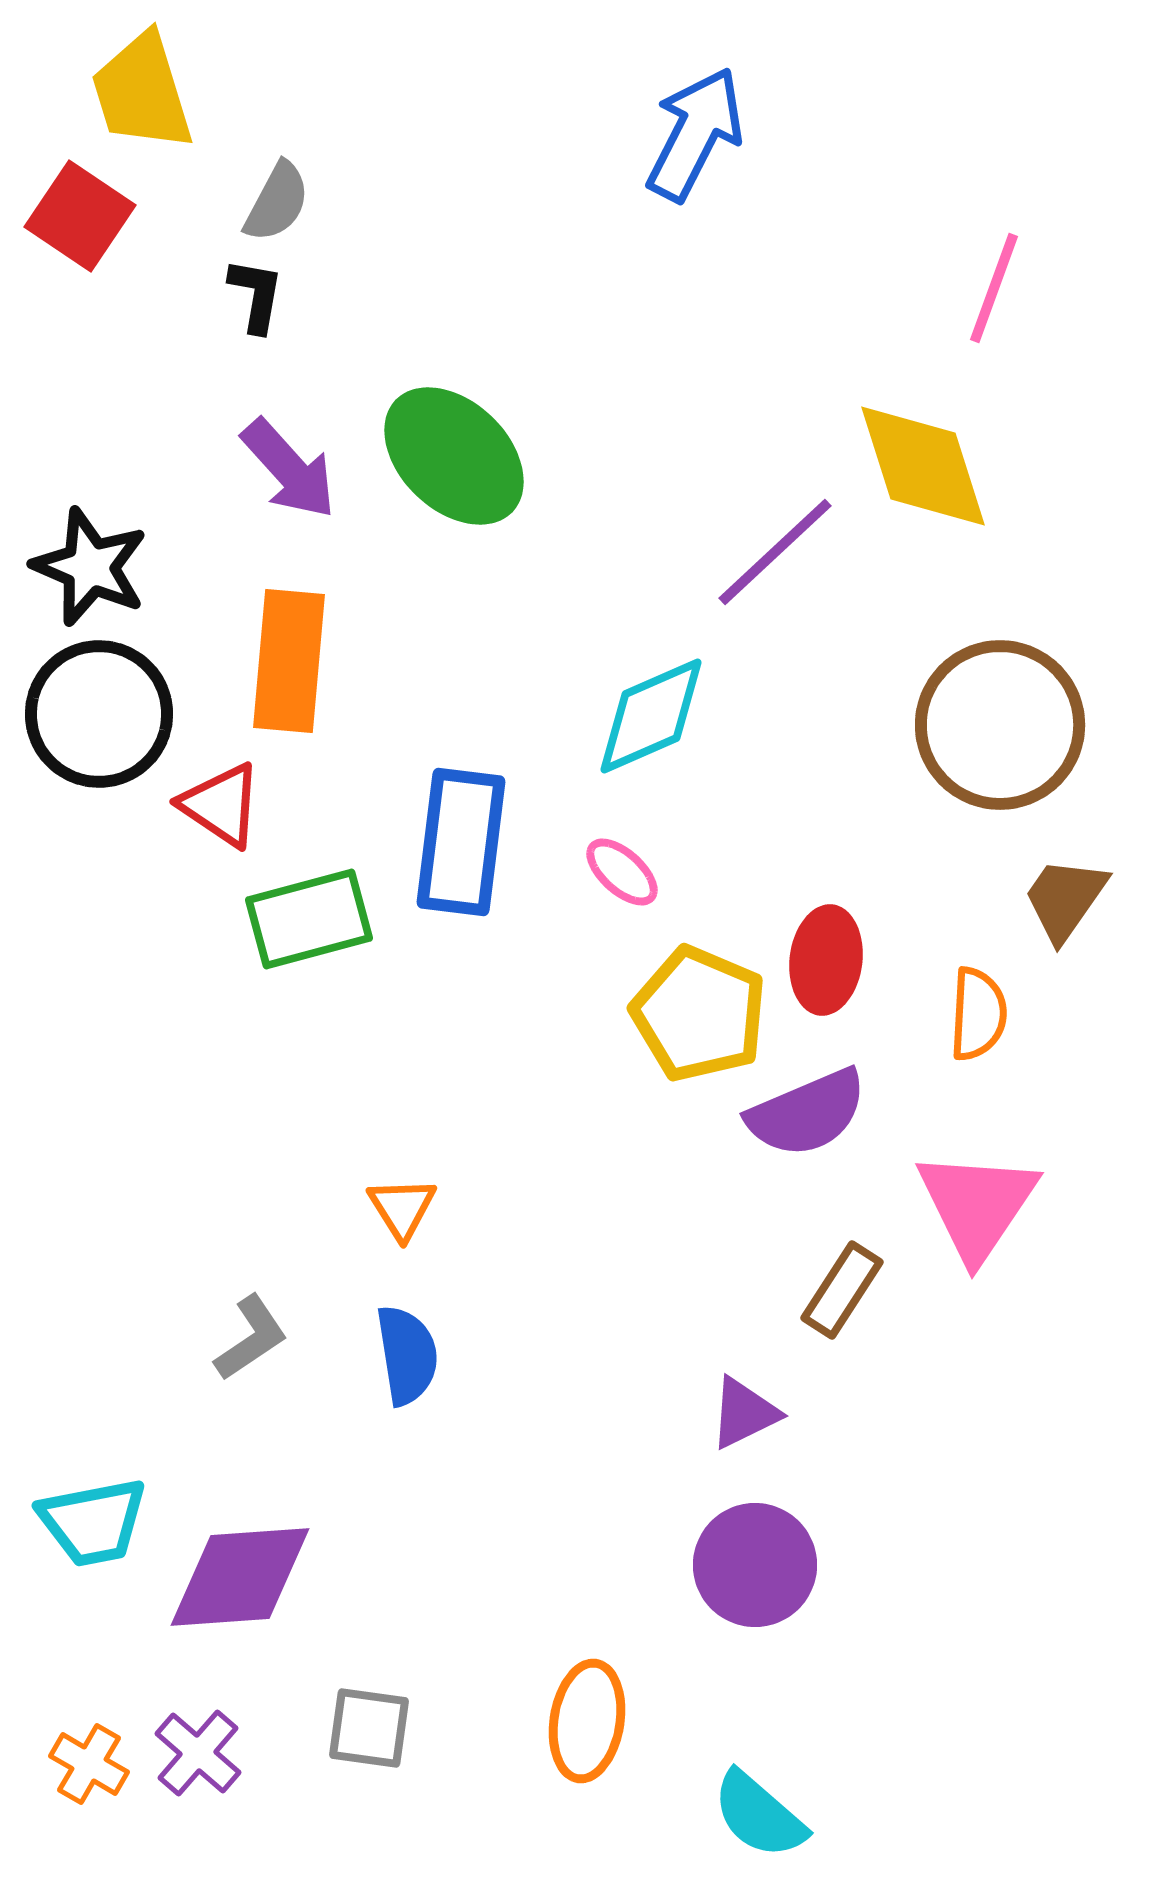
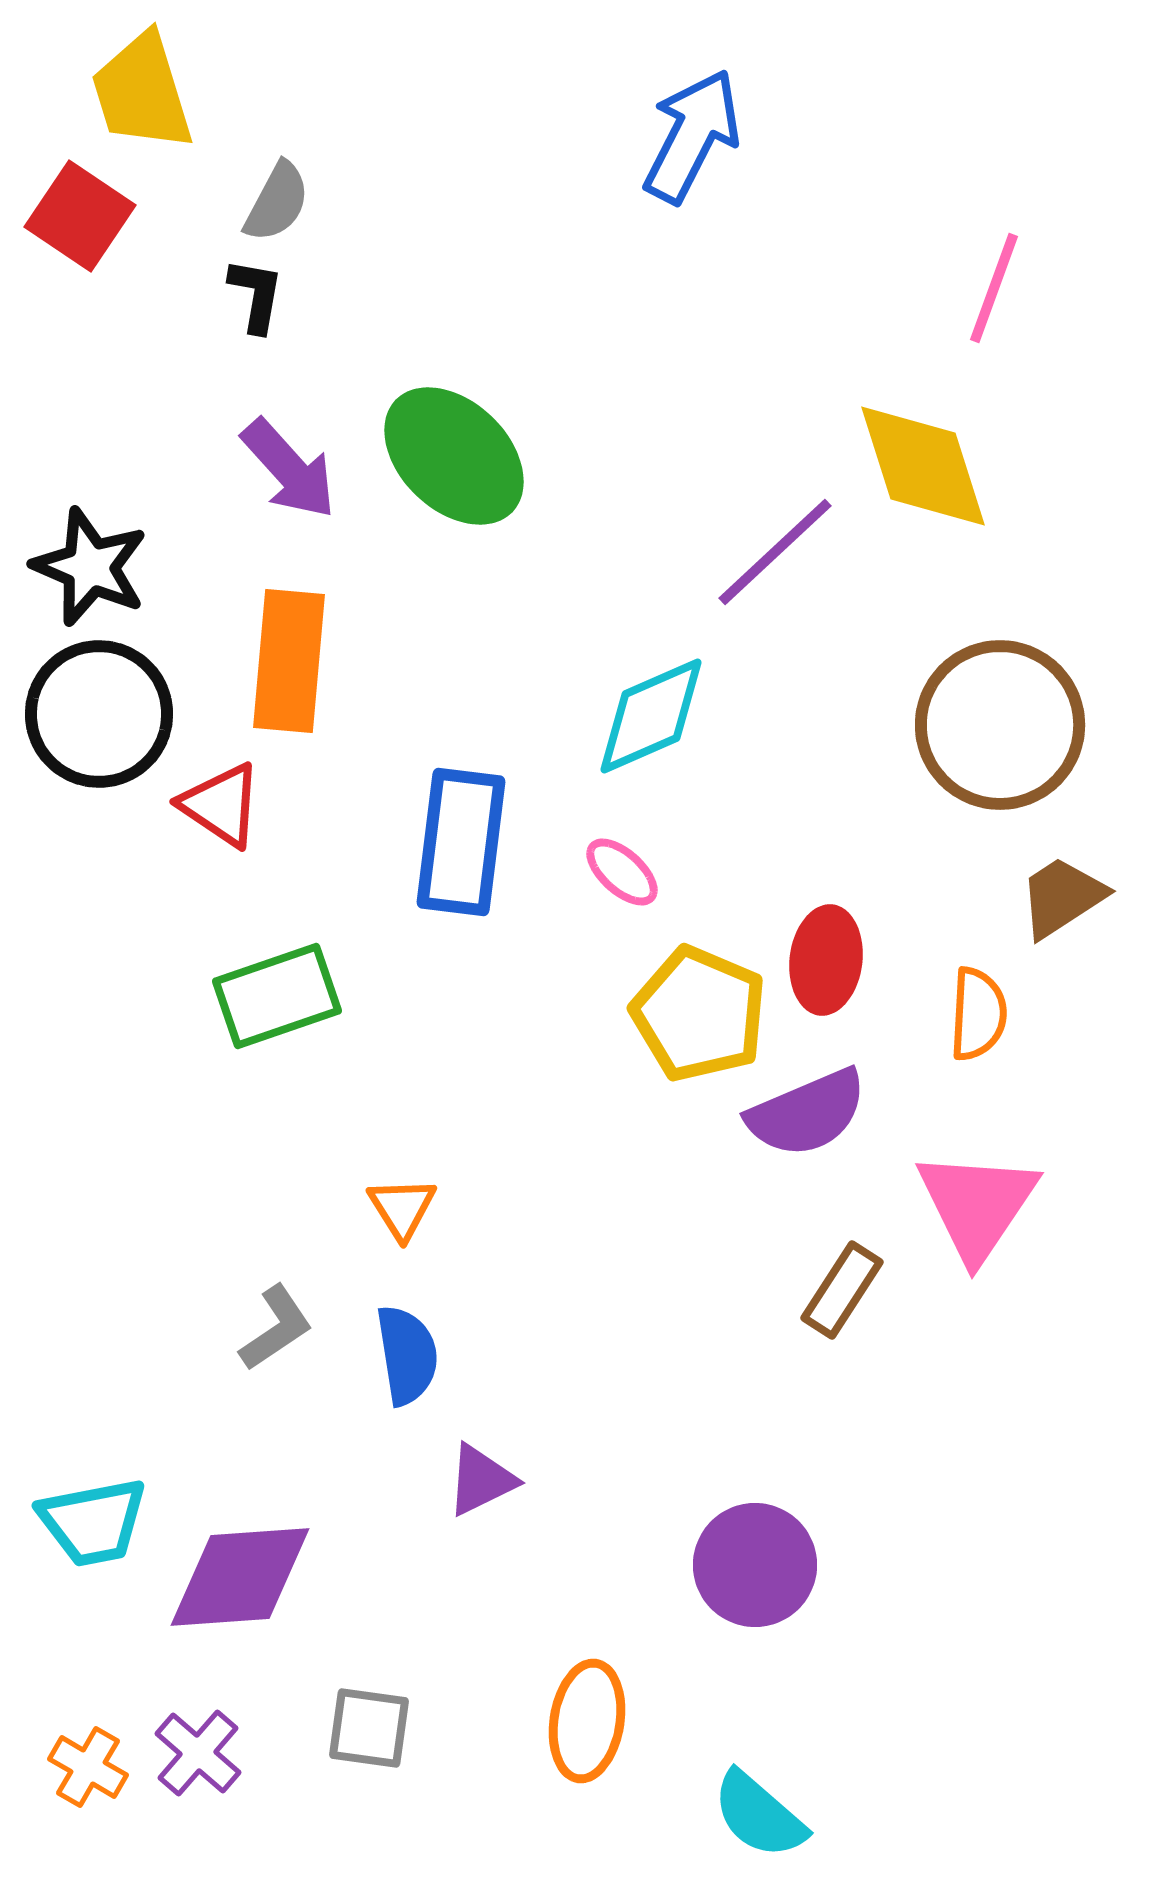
blue arrow: moved 3 px left, 2 px down
brown trapezoid: moved 3 px left, 2 px up; rotated 22 degrees clockwise
green rectangle: moved 32 px left, 77 px down; rotated 4 degrees counterclockwise
gray L-shape: moved 25 px right, 10 px up
purple triangle: moved 263 px left, 67 px down
orange cross: moved 1 px left, 3 px down
